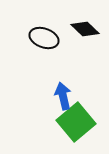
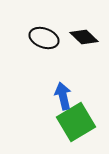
black diamond: moved 1 px left, 8 px down
green square: rotated 9 degrees clockwise
